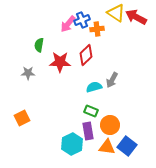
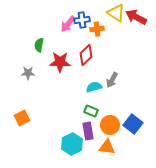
blue cross: rotated 14 degrees clockwise
blue square: moved 6 px right, 22 px up
